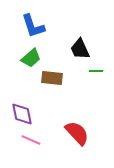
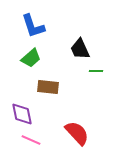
brown rectangle: moved 4 px left, 9 px down
